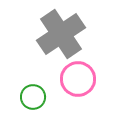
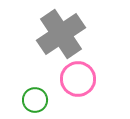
green circle: moved 2 px right, 3 px down
